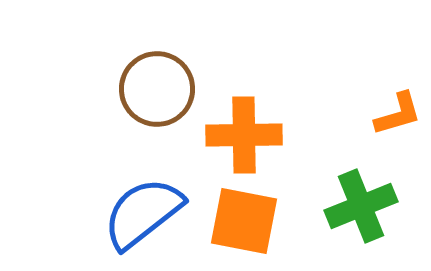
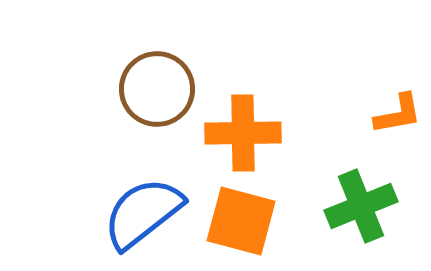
orange L-shape: rotated 6 degrees clockwise
orange cross: moved 1 px left, 2 px up
orange square: moved 3 px left; rotated 4 degrees clockwise
